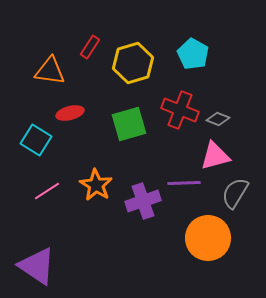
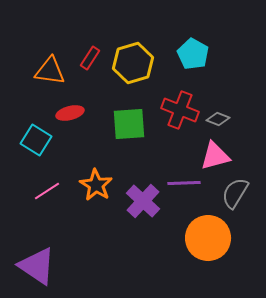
red rectangle: moved 11 px down
green square: rotated 12 degrees clockwise
purple cross: rotated 28 degrees counterclockwise
